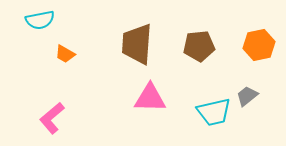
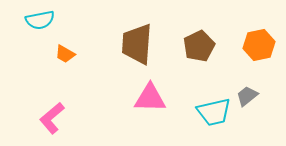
brown pentagon: rotated 20 degrees counterclockwise
